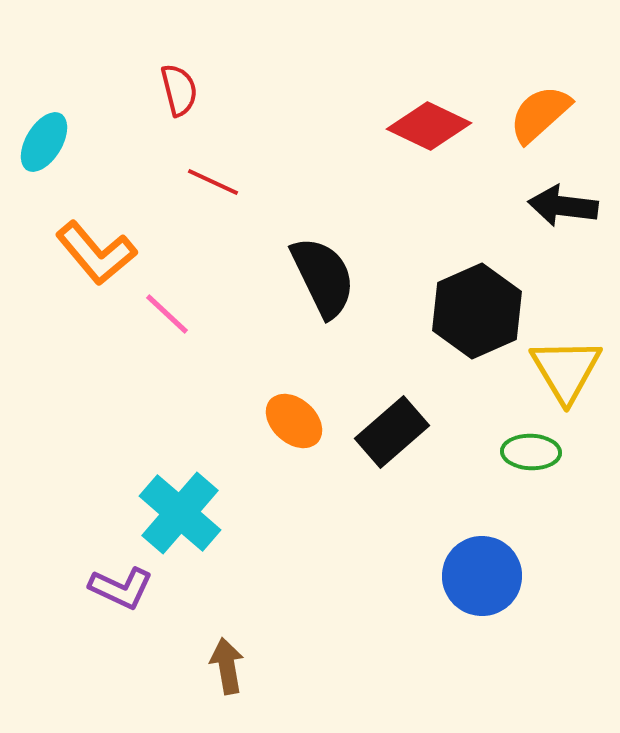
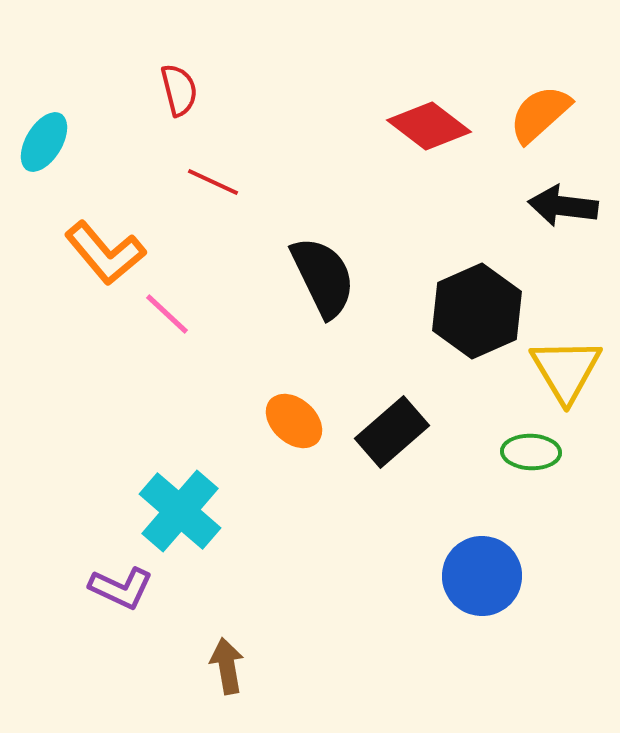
red diamond: rotated 12 degrees clockwise
orange L-shape: moved 9 px right
cyan cross: moved 2 px up
